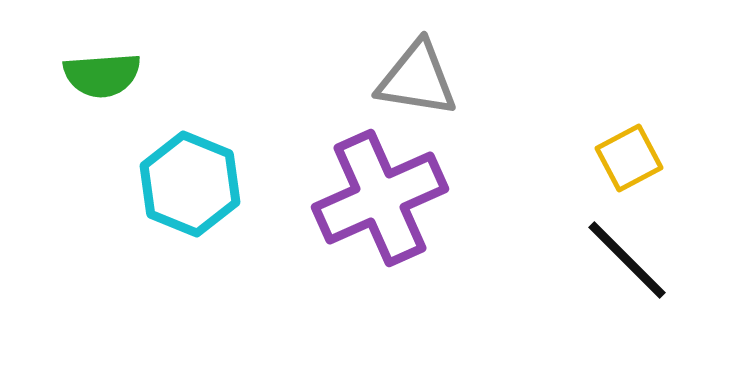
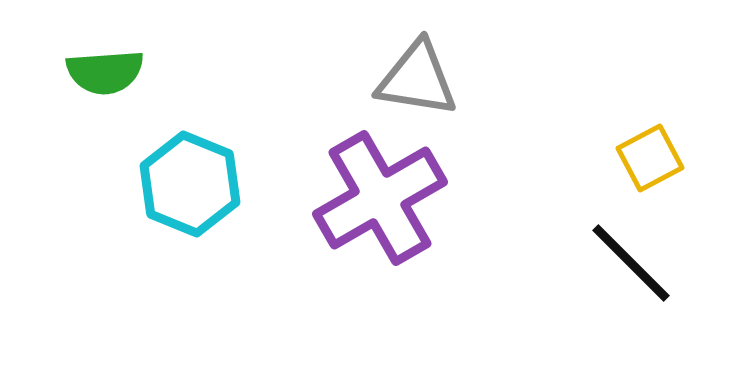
green semicircle: moved 3 px right, 3 px up
yellow square: moved 21 px right
purple cross: rotated 6 degrees counterclockwise
black line: moved 4 px right, 3 px down
